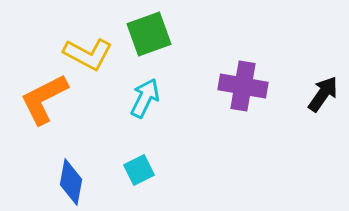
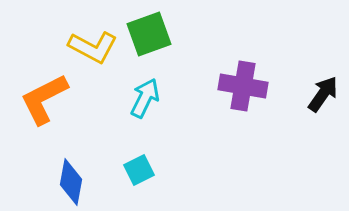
yellow L-shape: moved 5 px right, 7 px up
